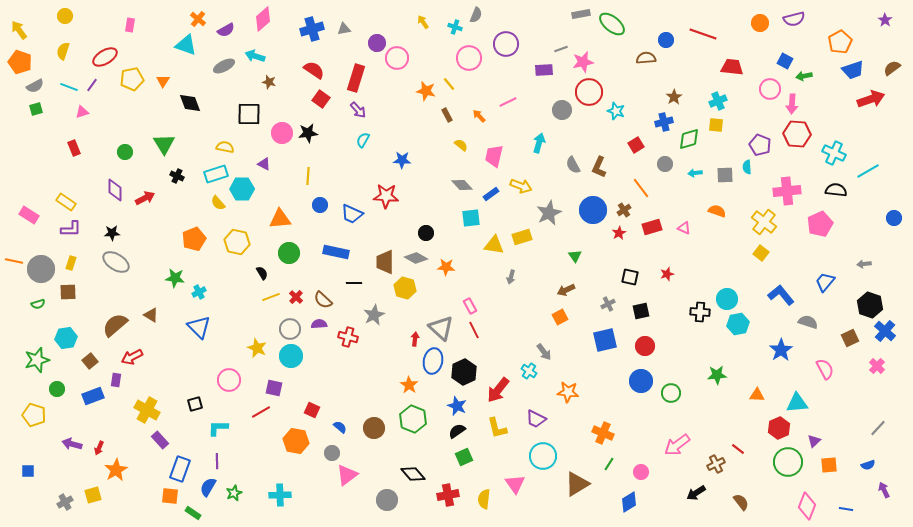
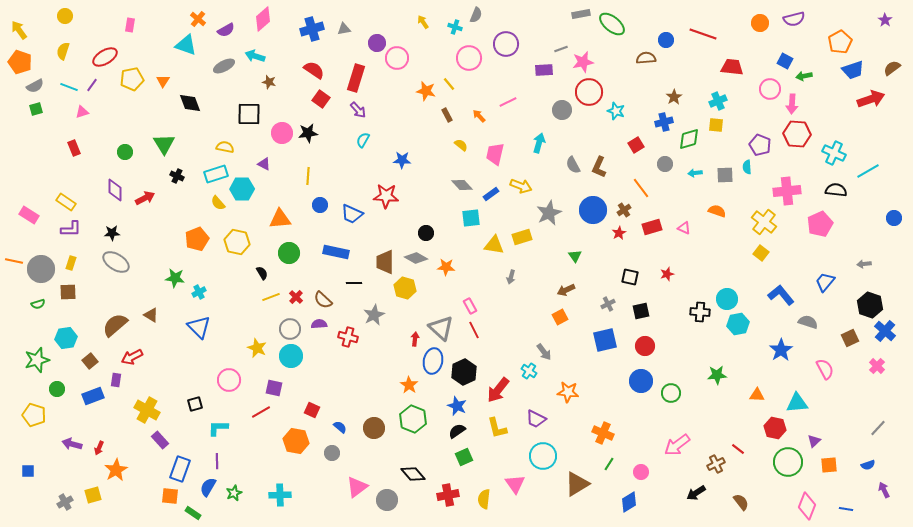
pink trapezoid at (494, 156): moved 1 px right, 2 px up
orange pentagon at (194, 239): moved 3 px right
red hexagon at (779, 428): moved 4 px left; rotated 25 degrees counterclockwise
pink triangle at (347, 475): moved 10 px right, 12 px down
